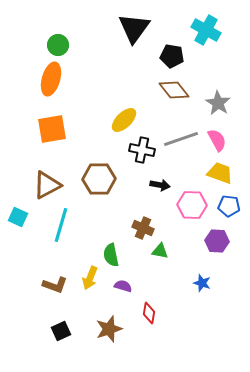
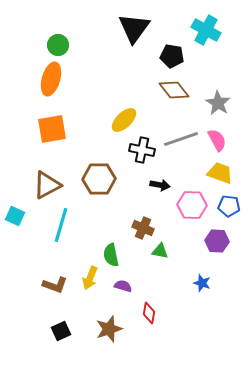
cyan square: moved 3 px left, 1 px up
